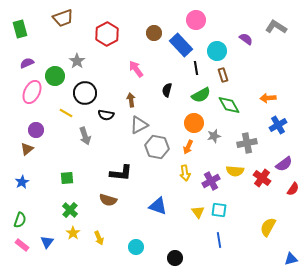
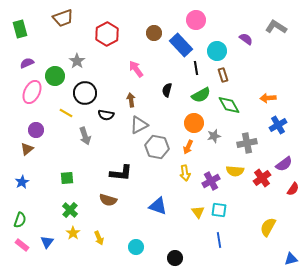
red cross at (262, 178): rotated 18 degrees clockwise
